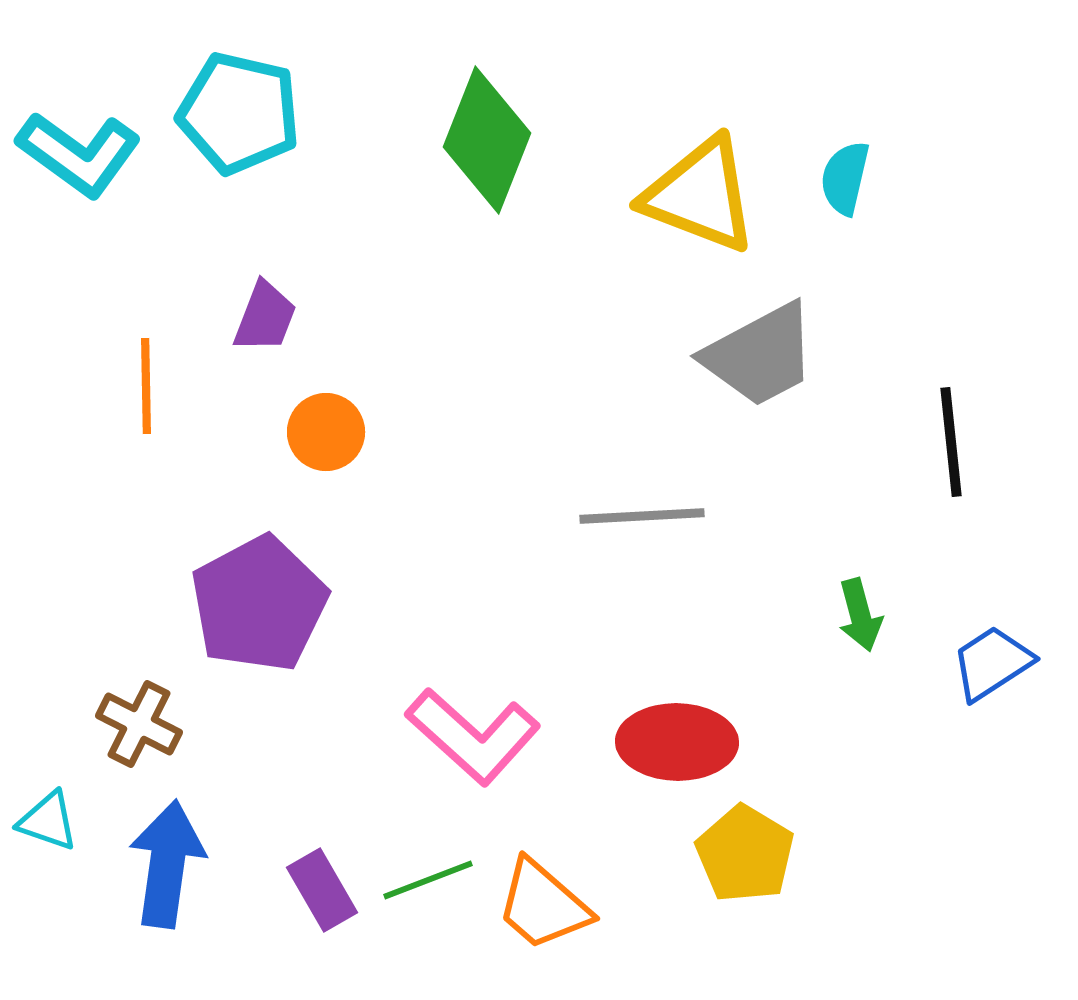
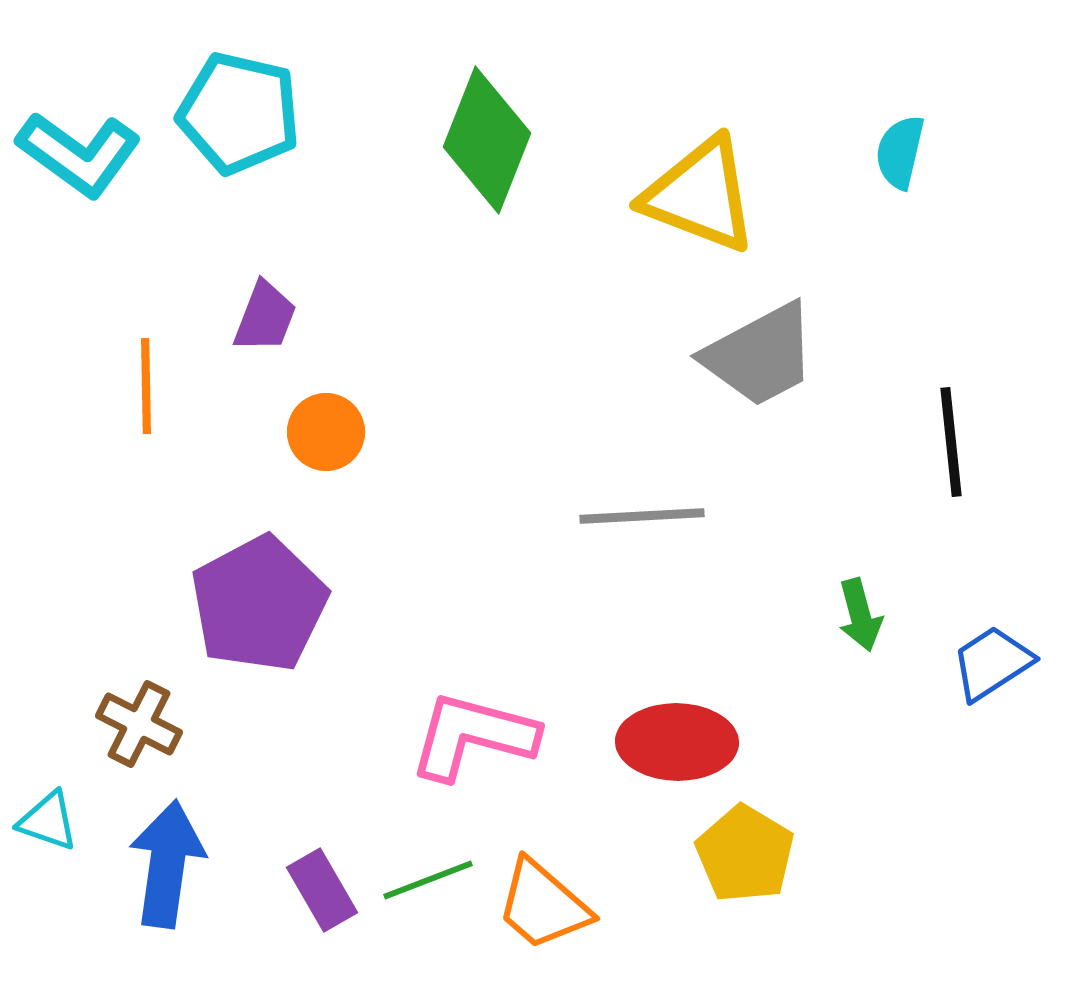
cyan semicircle: moved 55 px right, 26 px up
pink L-shape: rotated 153 degrees clockwise
